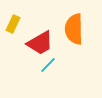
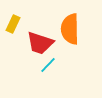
orange semicircle: moved 4 px left
red trapezoid: rotated 48 degrees clockwise
